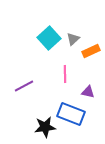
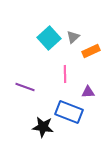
gray triangle: moved 2 px up
purple line: moved 1 px right, 1 px down; rotated 48 degrees clockwise
purple triangle: rotated 16 degrees counterclockwise
blue rectangle: moved 2 px left, 2 px up
black star: moved 2 px left; rotated 15 degrees clockwise
